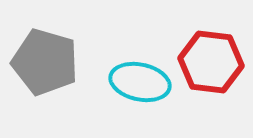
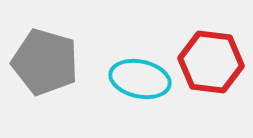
cyan ellipse: moved 3 px up
